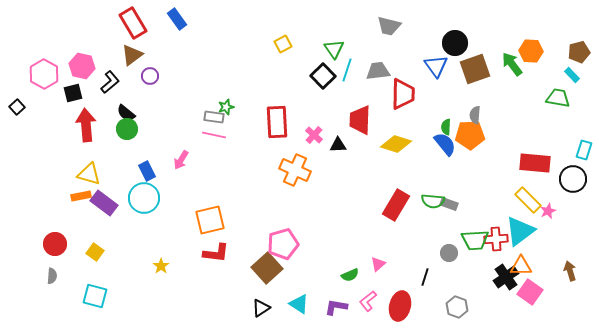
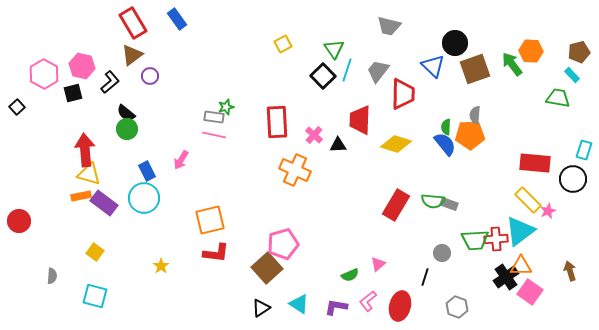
blue triangle at (436, 66): moved 3 px left; rotated 10 degrees counterclockwise
gray trapezoid at (378, 71): rotated 45 degrees counterclockwise
red arrow at (86, 125): moved 1 px left, 25 px down
red circle at (55, 244): moved 36 px left, 23 px up
gray circle at (449, 253): moved 7 px left
